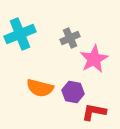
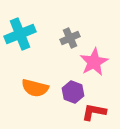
pink star: moved 3 px down
orange semicircle: moved 5 px left
purple hexagon: rotated 10 degrees clockwise
